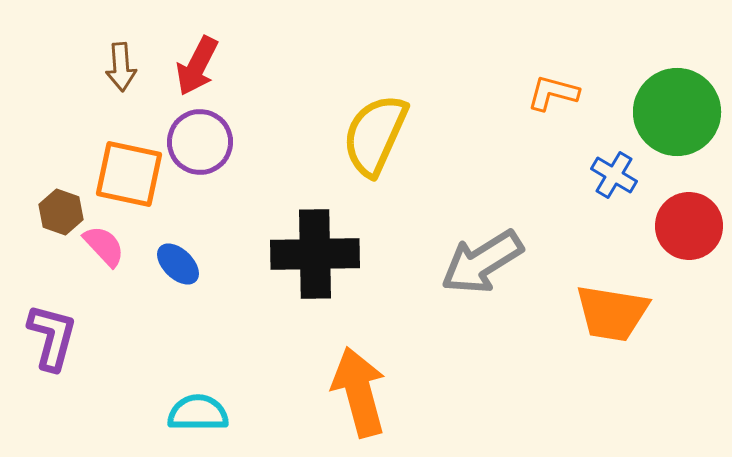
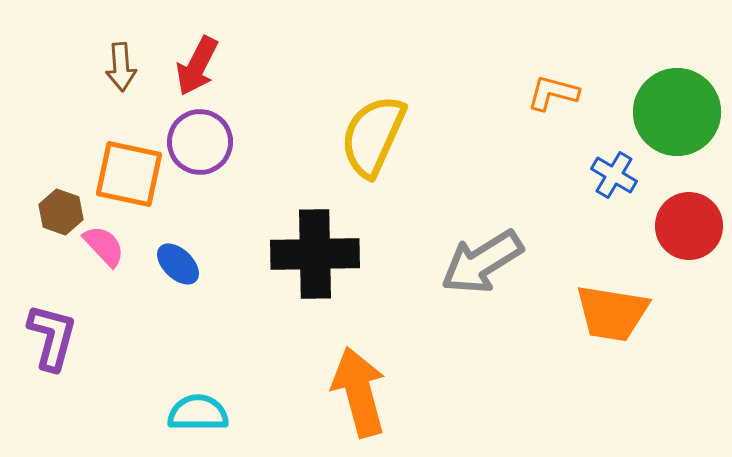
yellow semicircle: moved 2 px left, 1 px down
